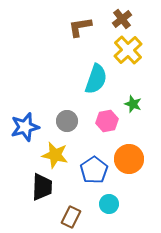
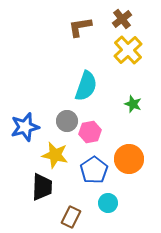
cyan semicircle: moved 10 px left, 7 px down
pink hexagon: moved 17 px left, 11 px down
cyan circle: moved 1 px left, 1 px up
